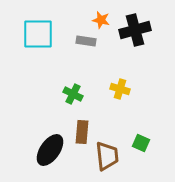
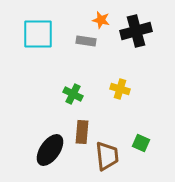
black cross: moved 1 px right, 1 px down
